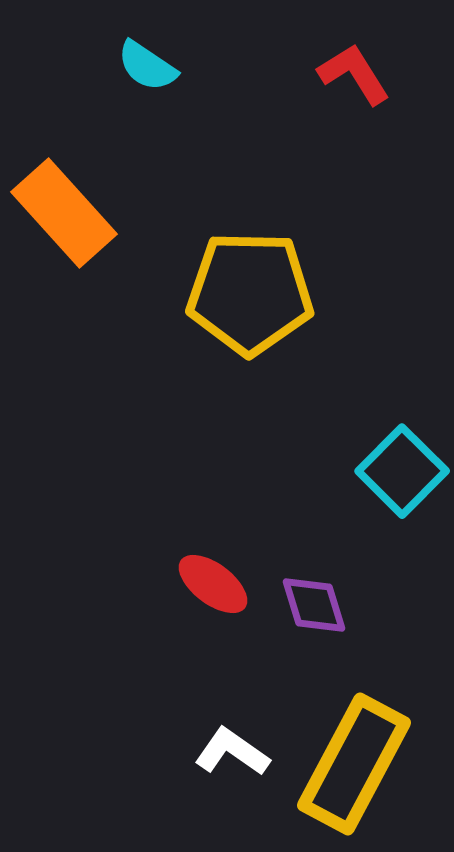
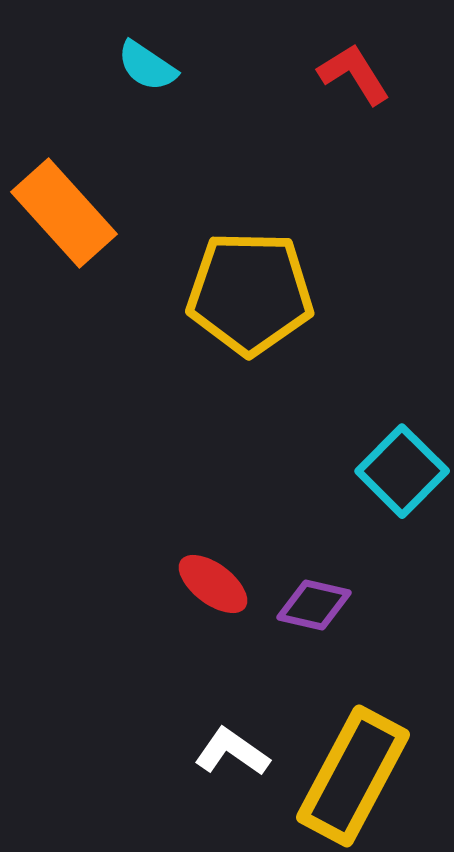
purple diamond: rotated 60 degrees counterclockwise
yellow rectangle: moved 1 px left, 12 px down
